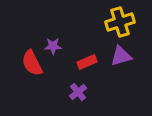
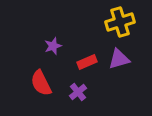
purple star: rotated 18 degrees counterclockwise
purple triangle: moved 2 px left, 3 px down
red semicircle: moved 9 px right, 20 px down
